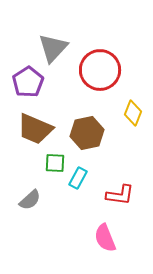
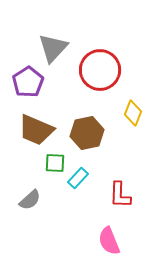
brown trapezoid: moved 1 px right, 1 px down
cyan rectangle: rotated 15 degrees clockwise
red L-shape: rotated 84 degrees clockwise
pink semicircle: moved 4 px right, 3 px down
